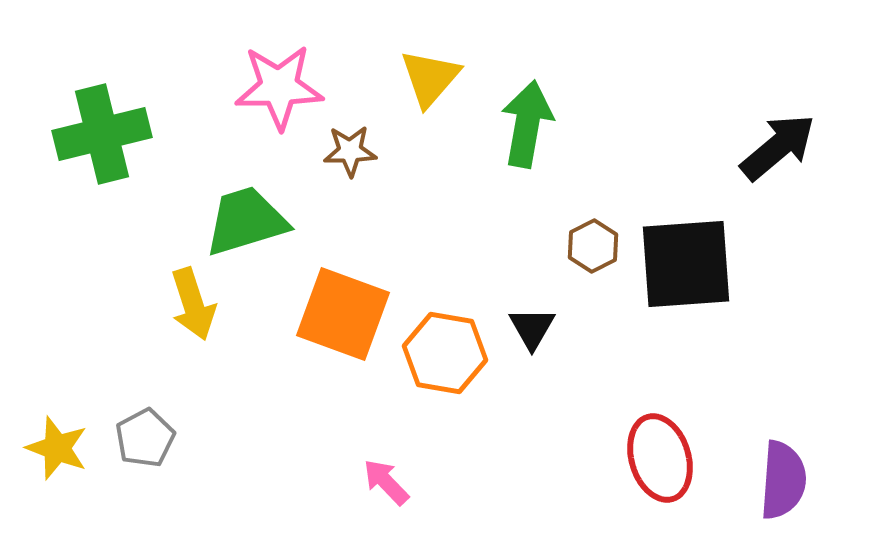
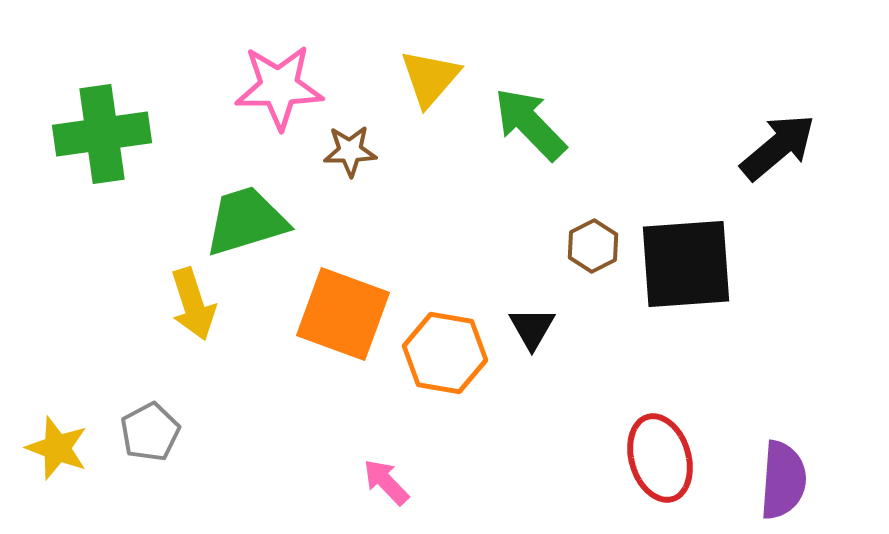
green arrow: moved 3 px right; rotated 54 degrees counterclockwise
green cross: rotated 6 degrees clockwise
gray pentagon: moved 5 px right, 6 px up
